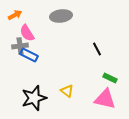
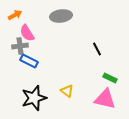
blue rectangle: moved 6 px down
